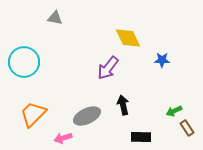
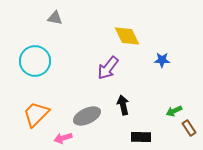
yellow diamond: moved 1 px left, 2 px up
cyan circle: moved 11 px right, 1 px up
orange trapezoid: moved 3 px right
brown rectangle: moved 2 px right
